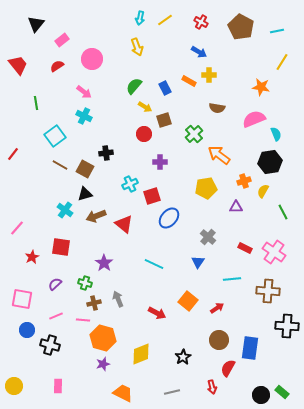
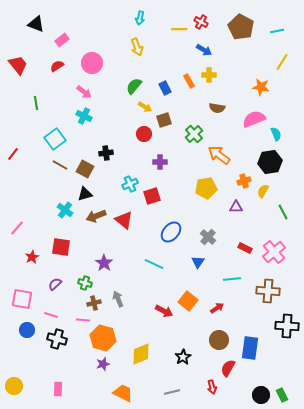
yellow line at (165, 20): moved 14 px right, 9 px down; rotated 35 degrees clockwise
black triangle at (36, 24): rotated 48 degrees counterclockwise
blue arrow at (199, 52): moved 5 px right, 2 px up
pink circle at (92, 59): moved 4 px down
orange rectangle at (189, 81): rotated 32 degrees clockwise
cyan square at (55, 136): moved 3 px down
blue ellipse at (169, 218): moved 2 px right, 14 px down
red triangle at (124, 224): moved 4 px up
pink cross at (274, 252): rotated 15 degrees clockwise
red arrow at (157, 313): moved 7 px right, 2 px up
pink line at (56, 316): moved 5 px left, 1 px up; rotated 40 degrees clockwise
black cross at (50, 345): moved 7 px right, 6 px up
pink rectangle at (58, 386): moved 3 px down
green rectangle at (282, 392): moved 3 px down; rotated 24 degrees clockwise
